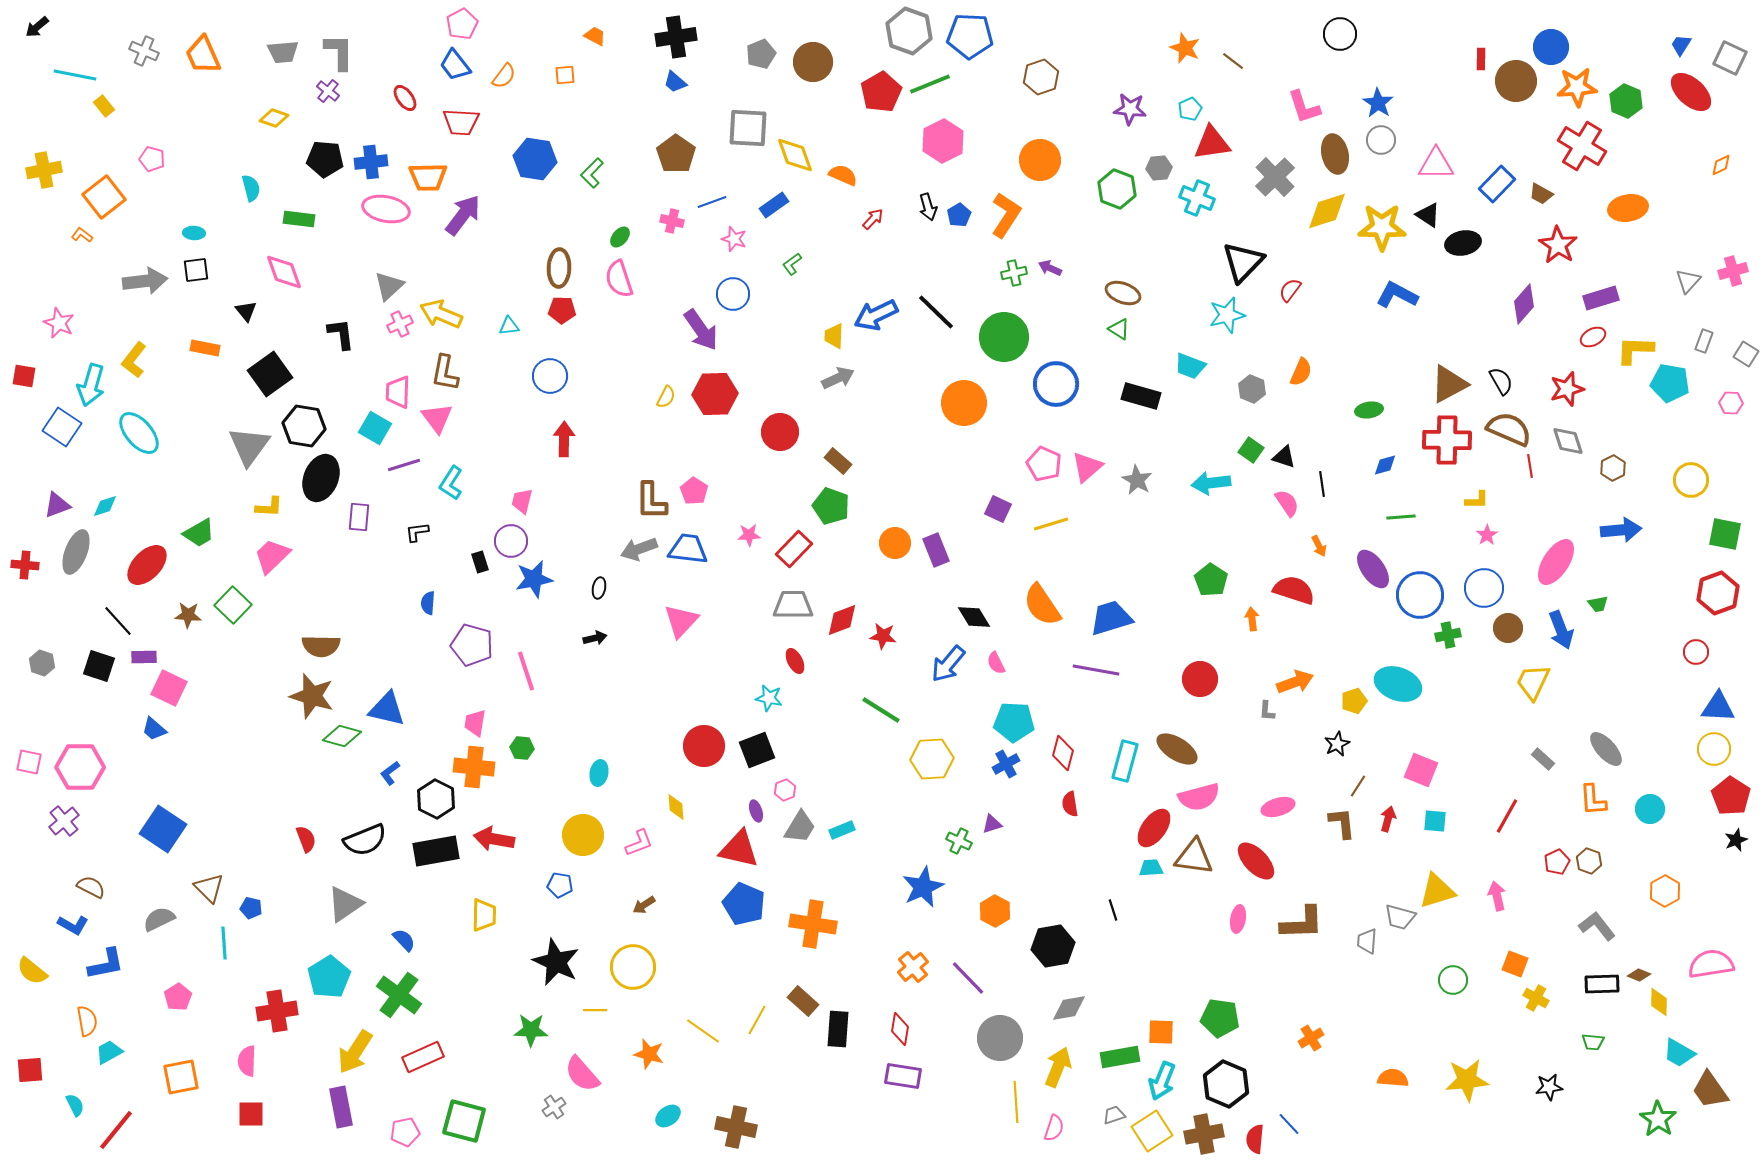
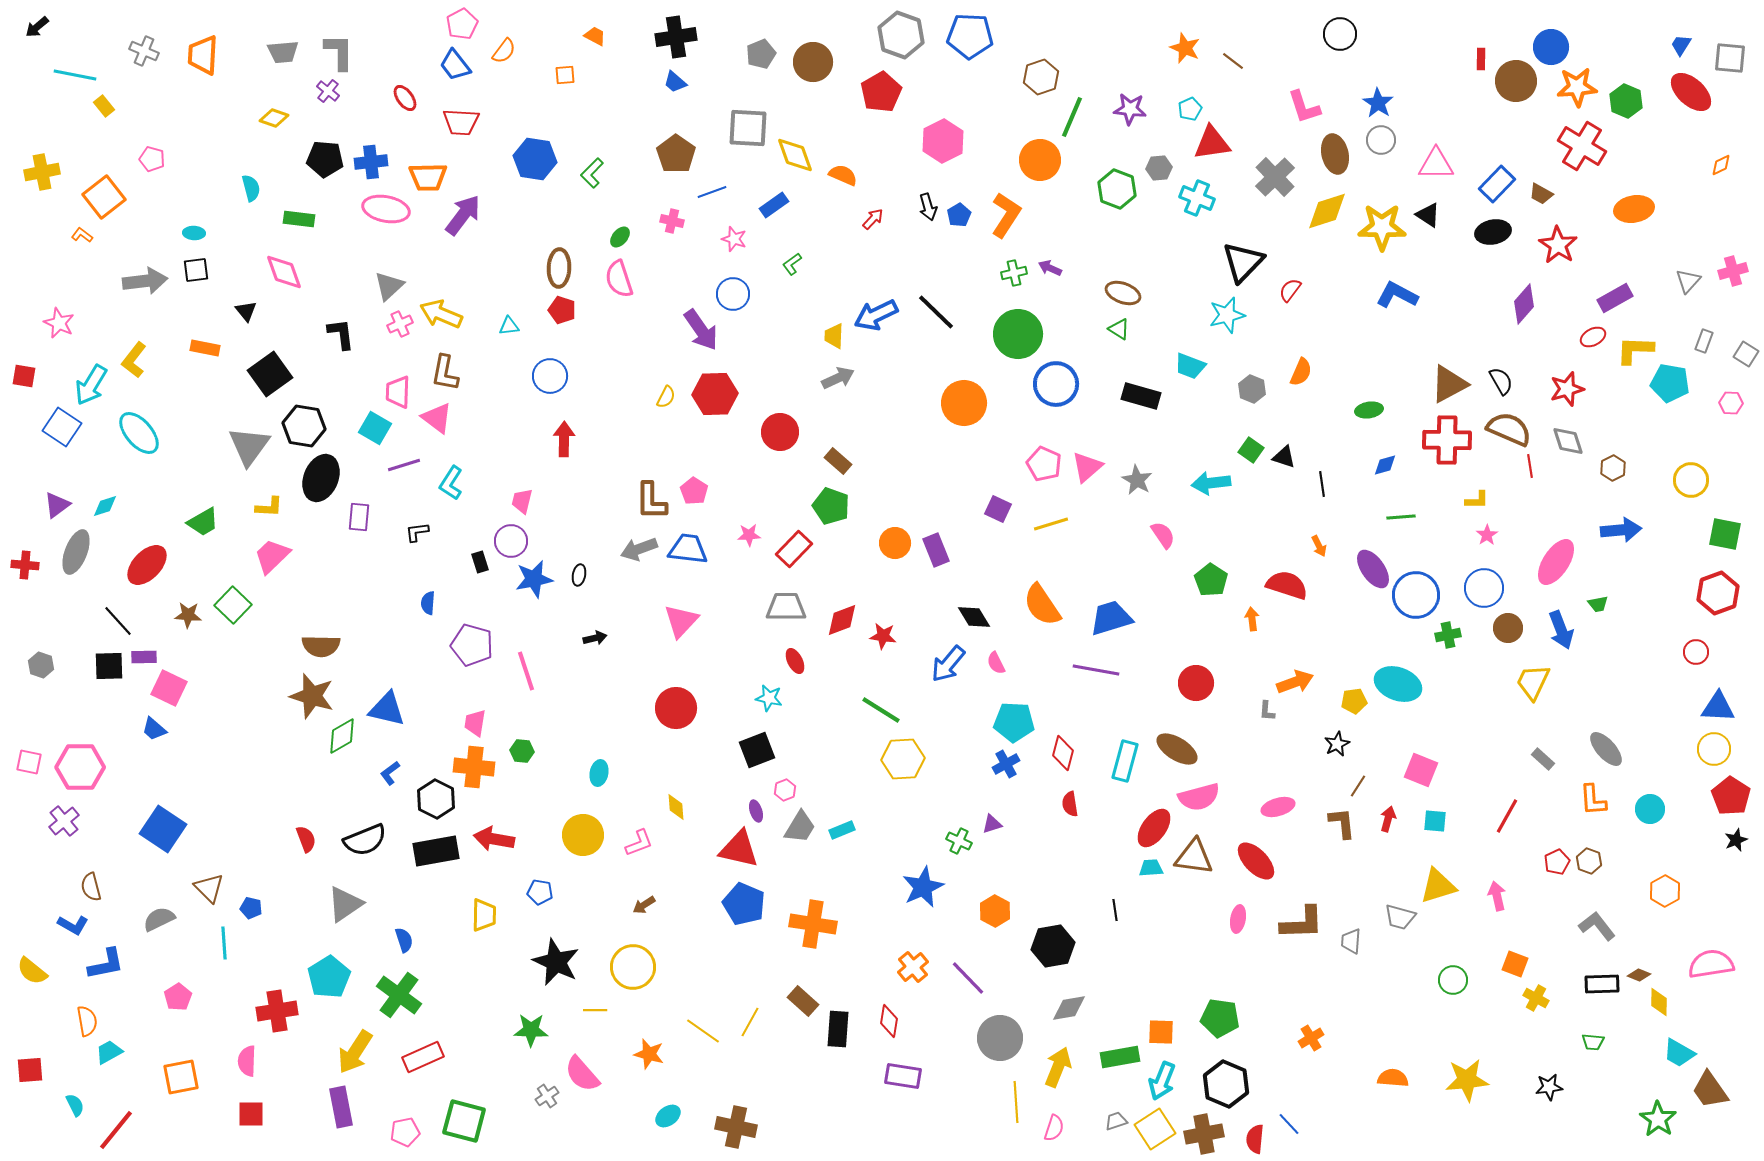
gray hexagon at (909, 31): moved 8 px left, 4 px down
orange trapezoid at (203, 55): rotated 27 degrees clockwise
gray square at (1730, 58): rotated 20 degrees counterclockwise
orange semicircle at (504, 76): moved 25 px up
green line at (930, 84): moved 142 px right, 33 px down; rotated 45 degrees counterclockwise
yellow cross at (44, 170): moved 2 px left, 2 px down
blue line at (712, 202): moved 10 px up
orange ellipse at (1628, 208): moved 6 px right, 1 px down
black ellipse at (1463, 243): moved 30 px right, 11 px up
purple rectangle at (1601, 298): moved 14 px right; rotated 12 degrees counterclockwise
red pentagon at (562, 310): rotated 16 degrees clockwise
green circle at (1004, 337): moved 14 px right, 3 px up
cyan arrow at (91, 385): rotated 15 degrees clockwise
pink triangle at (437, 418): rotated 16 degrees counterclockwise
pink semicircle at (1287, 503): moved 124 px left, 32 px down
purple triangle at (57, 505): rotated 16 degrees counterclockwise
green trapezoid at (199, 533): moved 4 px right, 11 px up
black ellipse at (599, 588): moved 20 px left, 13 px up
red semicircle at (1294, 590): moved 7 px left, 5 px up
blue circle at (1420, 595): moved 4 px left
gray trapezoid at (793, 605): moved 7 px left, 2 px down
gray hexagon at (42, 663): moved 1 px left, 2 px down
black square at (99, 666): moved 10 px right; rotated 20 degrees counterclockwise
red circle at (1200, 679): moved 4 px left, 4 px down
yellow pentagon at (1354, 701): rotated 10 degrees clockwise
green diamond at (342, 736): rotated 45 degrees counterclockwise
red circle at (704, 746): moved 28 px left, 38 px up
green hexagon at (522, 748): moved 3 px down
yellow hexagon at (932, 759): moved 29 px left
blue pentagon at (560, 885): moved 20 px left, 7 px down
brown semicircle at (91, 887): rotated 132 degrees counterclockwise
yellow triangle at (1437, 891): moved 1 px right, 5 px up
black line at (1113, 910): moved 2 px right; rotated 10 degrees clockwise
blue semicircle at (404, 940): rotated 25 degrees clockwise
gray trapezoid at (1367, 941): moved 16 px left
yellow line at (757, 1020): moved 7 px left, 2 px down
red diamond at (900, 1029): moved 11 px left, 8 px up
gray cross at (554, 1107): moved 7 px left, 11 px up
gray trapezoid at (1114, 1115): moved 2 px right, 6 px down
yellow square at (1152, 1131): moved 3 px right, 2 px up
